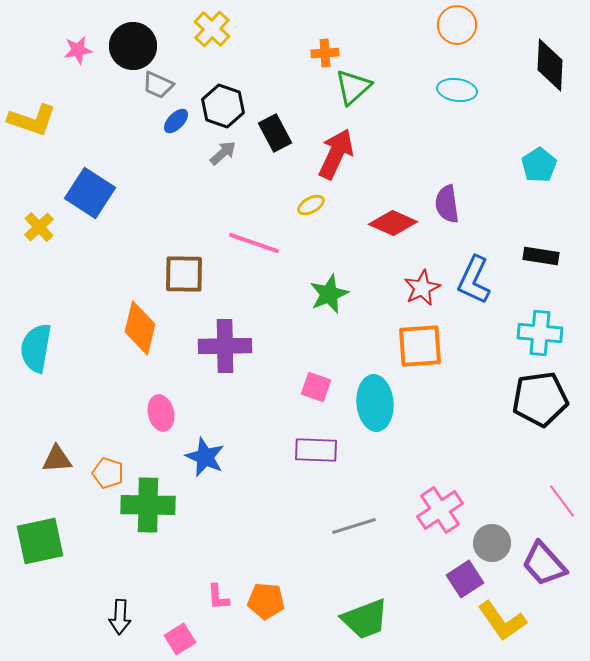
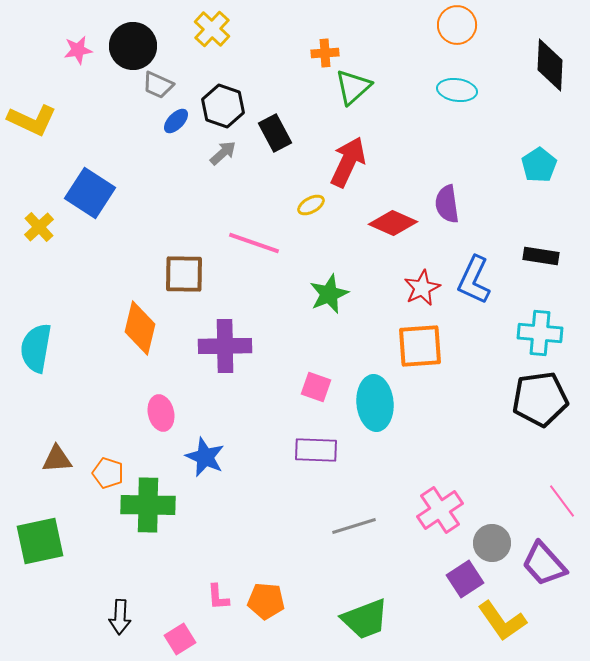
yellow L-shape at (32, 120): rotated 6 degrees clockwise
red arrow at (336, 154): moved 12 px right, 8 px down
